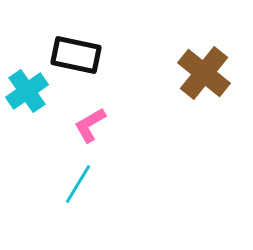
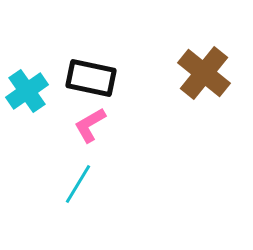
black rectangle: moved 15 px right, 23 px down
